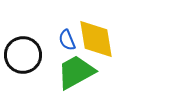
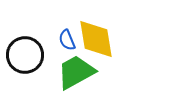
black circle: moved 2 px right
